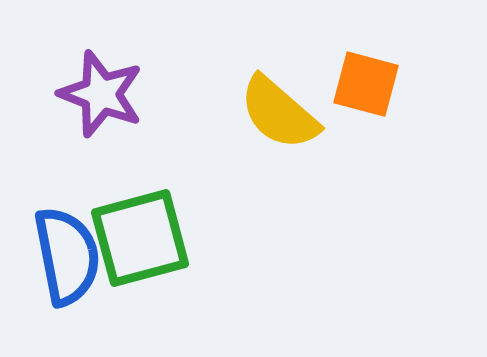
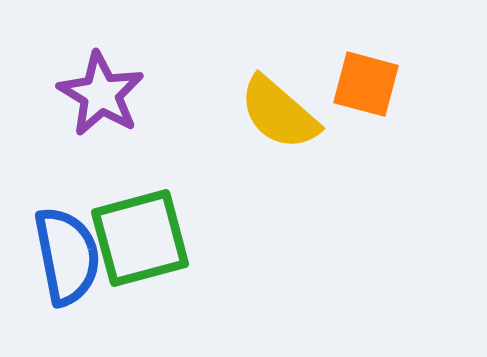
purple star: rotated 10 degrees clockwise
